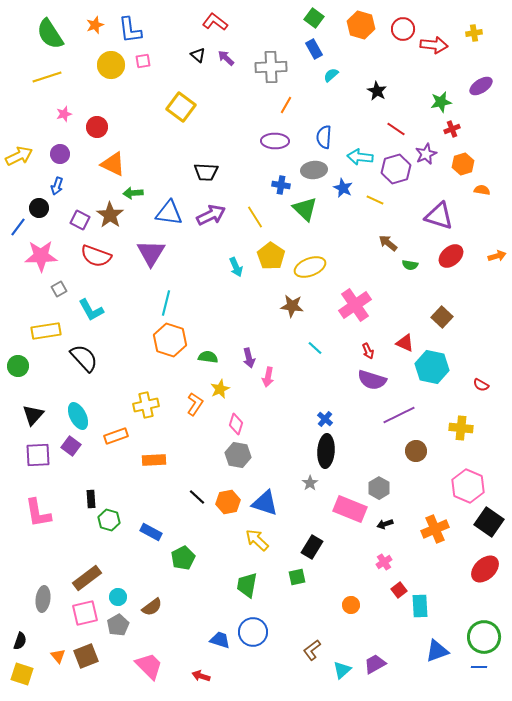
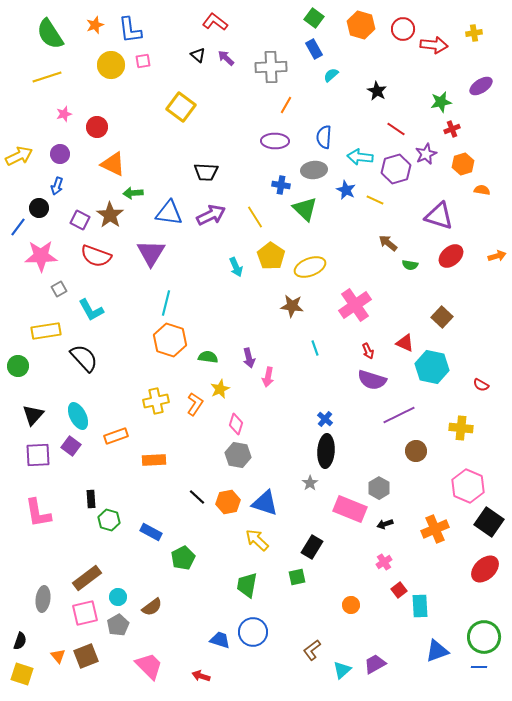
blue star at (343, 188): moved 3 px right, 2 px down
cyan line at (315, 348): rotated 28 degrees clockwise
yellow cross at (146, 405): moved 10 px right, 4 px up
